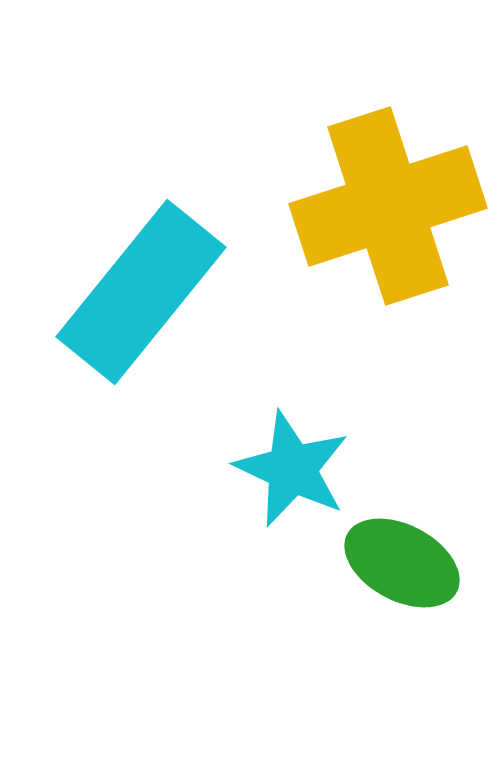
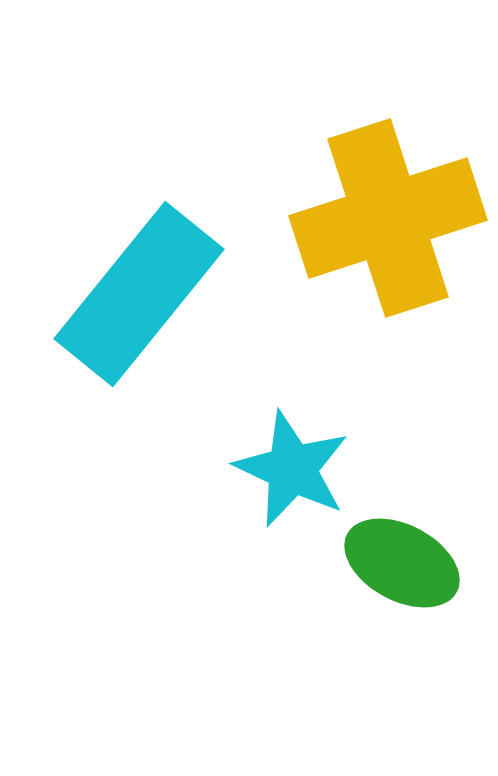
yellow cross: moved 12 px down
cyan rectangle: moved 2 px left, 2 px down
